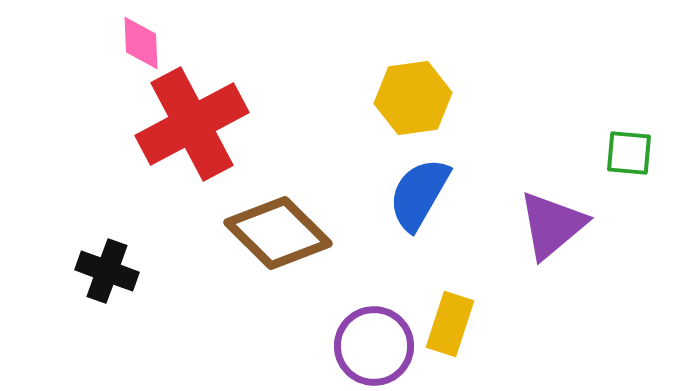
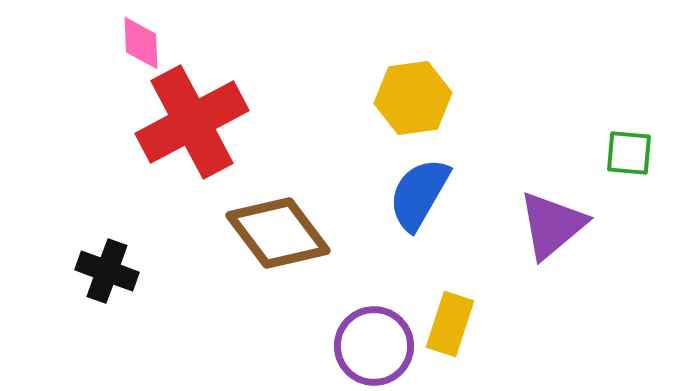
red cross: moved 2 px up
brown diamond: rotated 8 degrees clockwise
